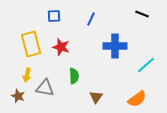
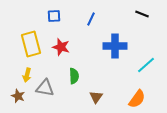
orange semicircle: rotated 18 degrees counterclockwise
